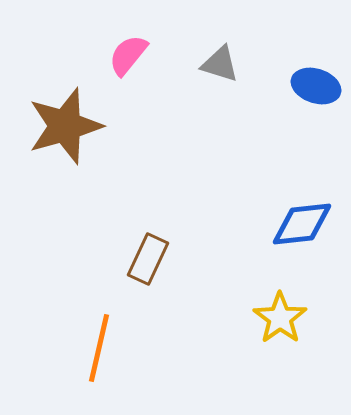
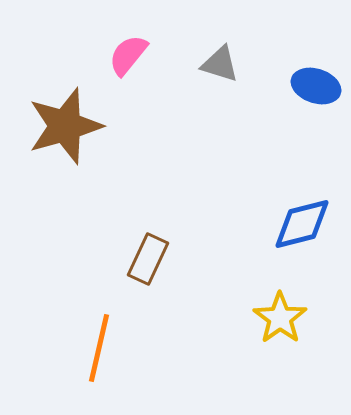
blue diamond: rotated 8 degrees counterclockwise
